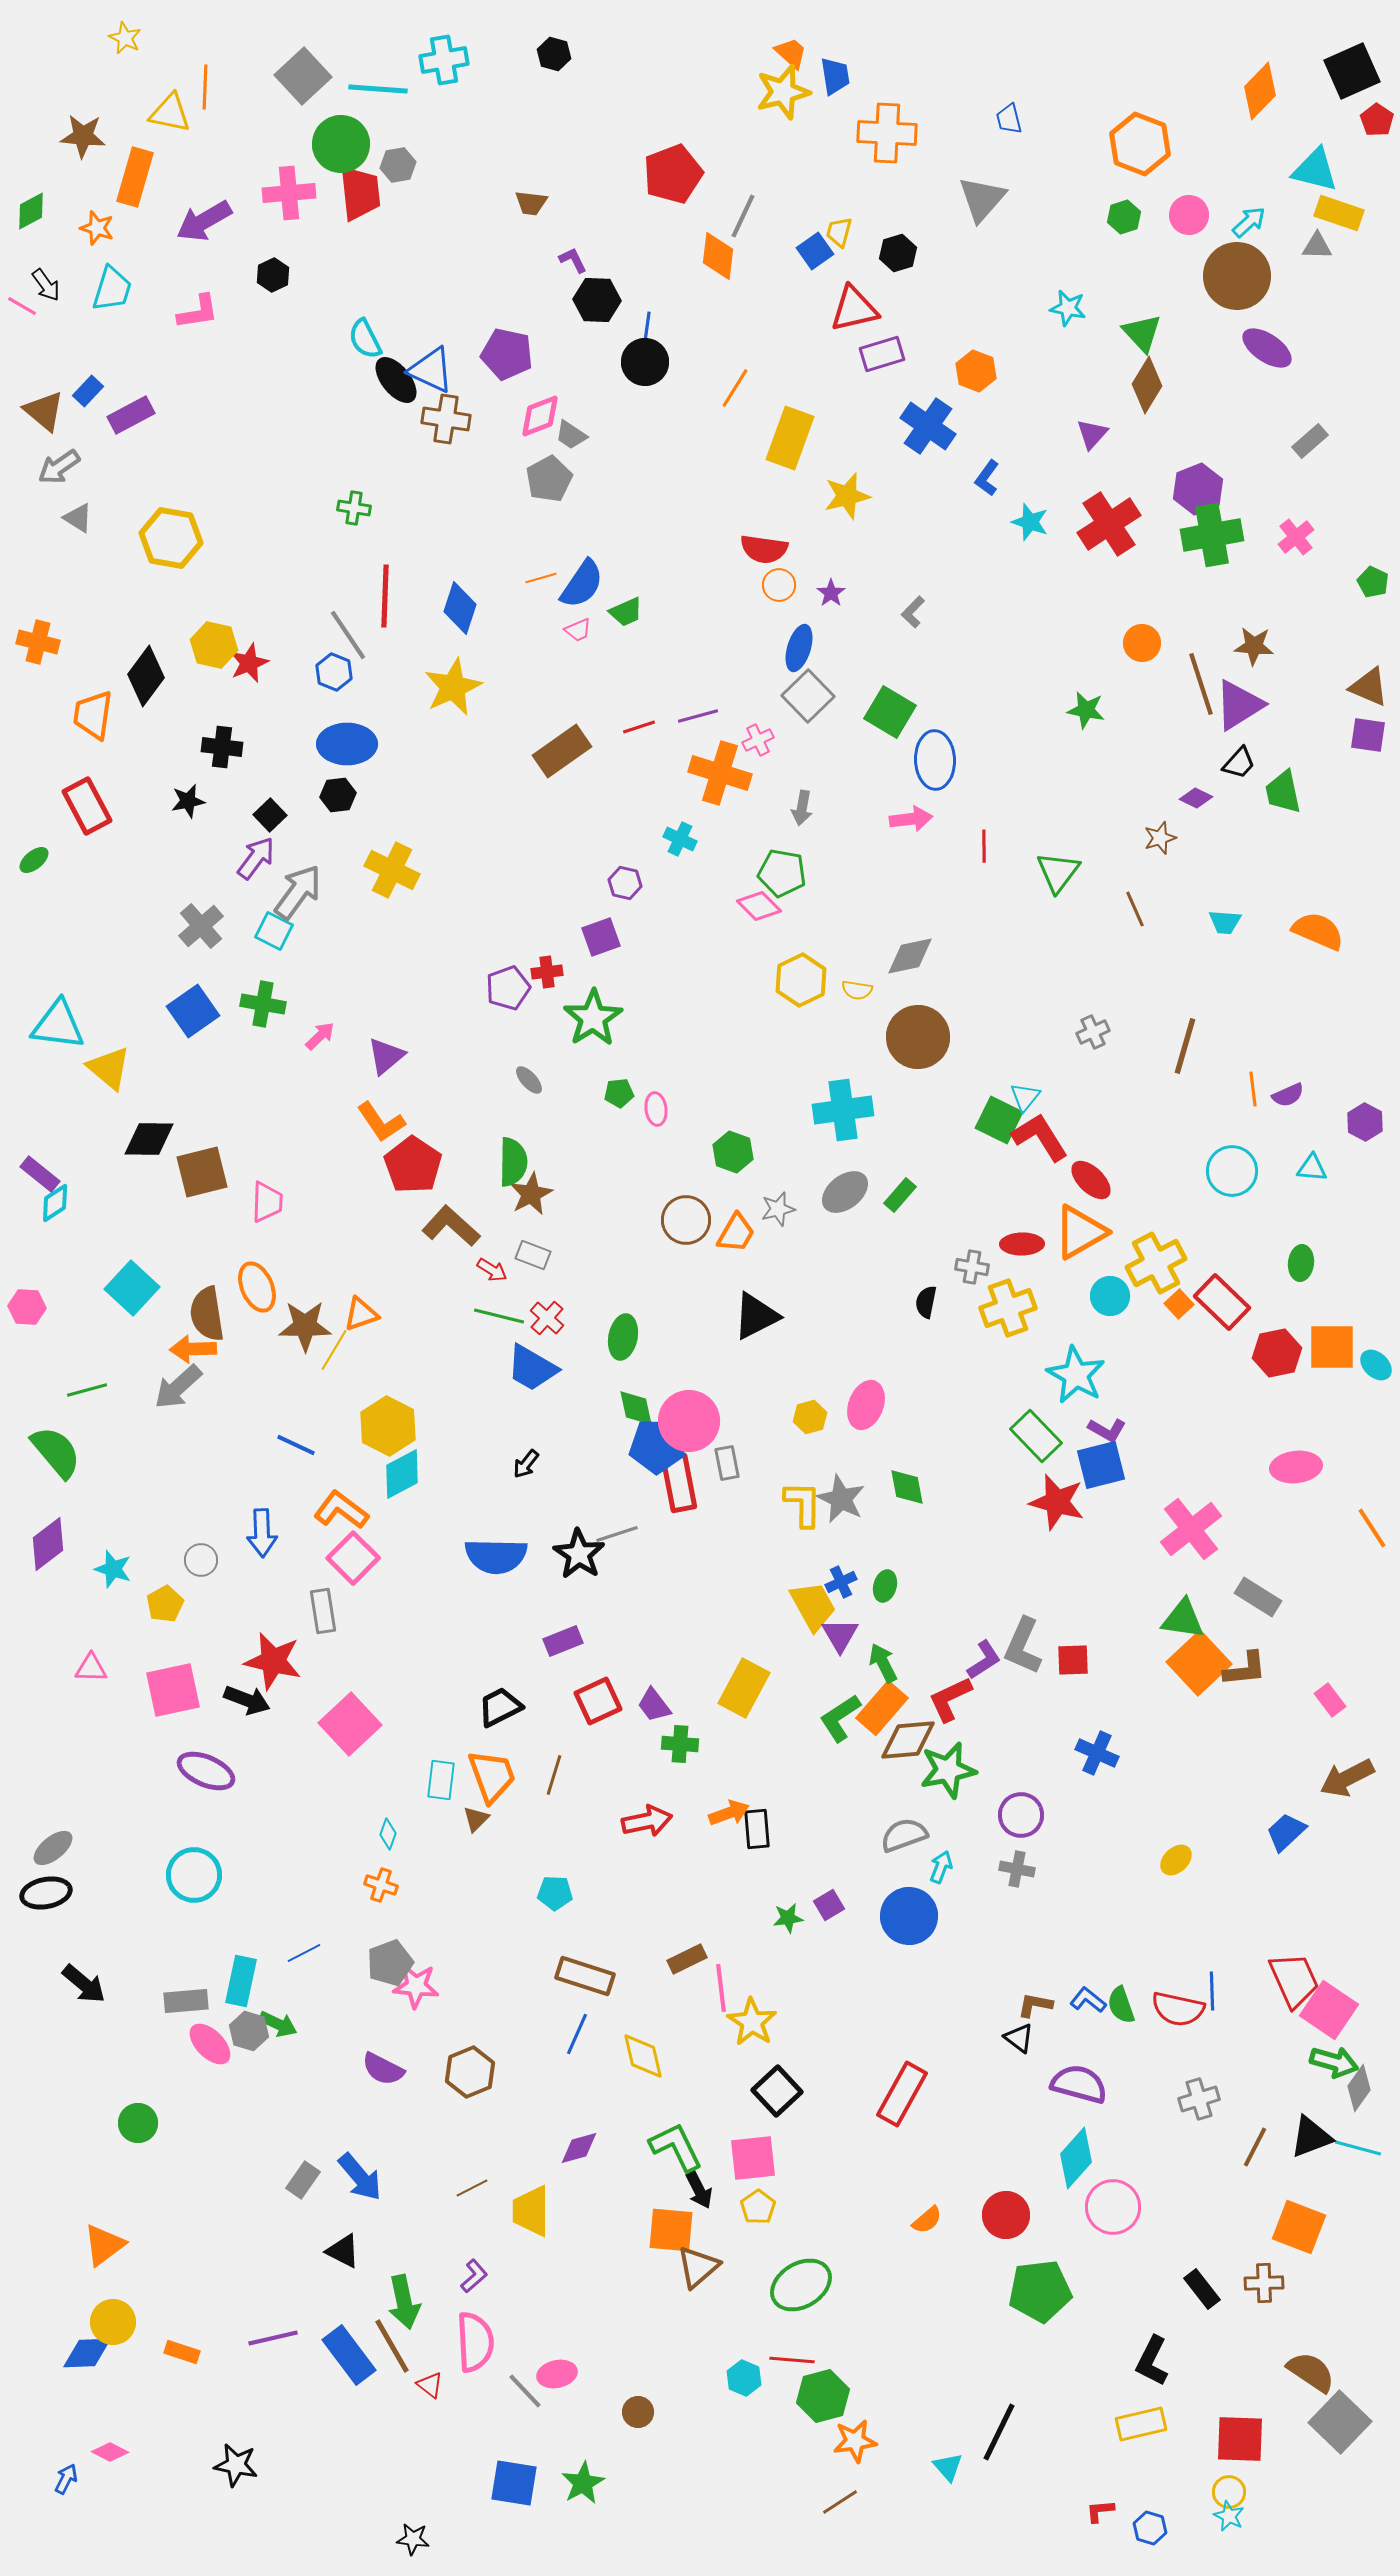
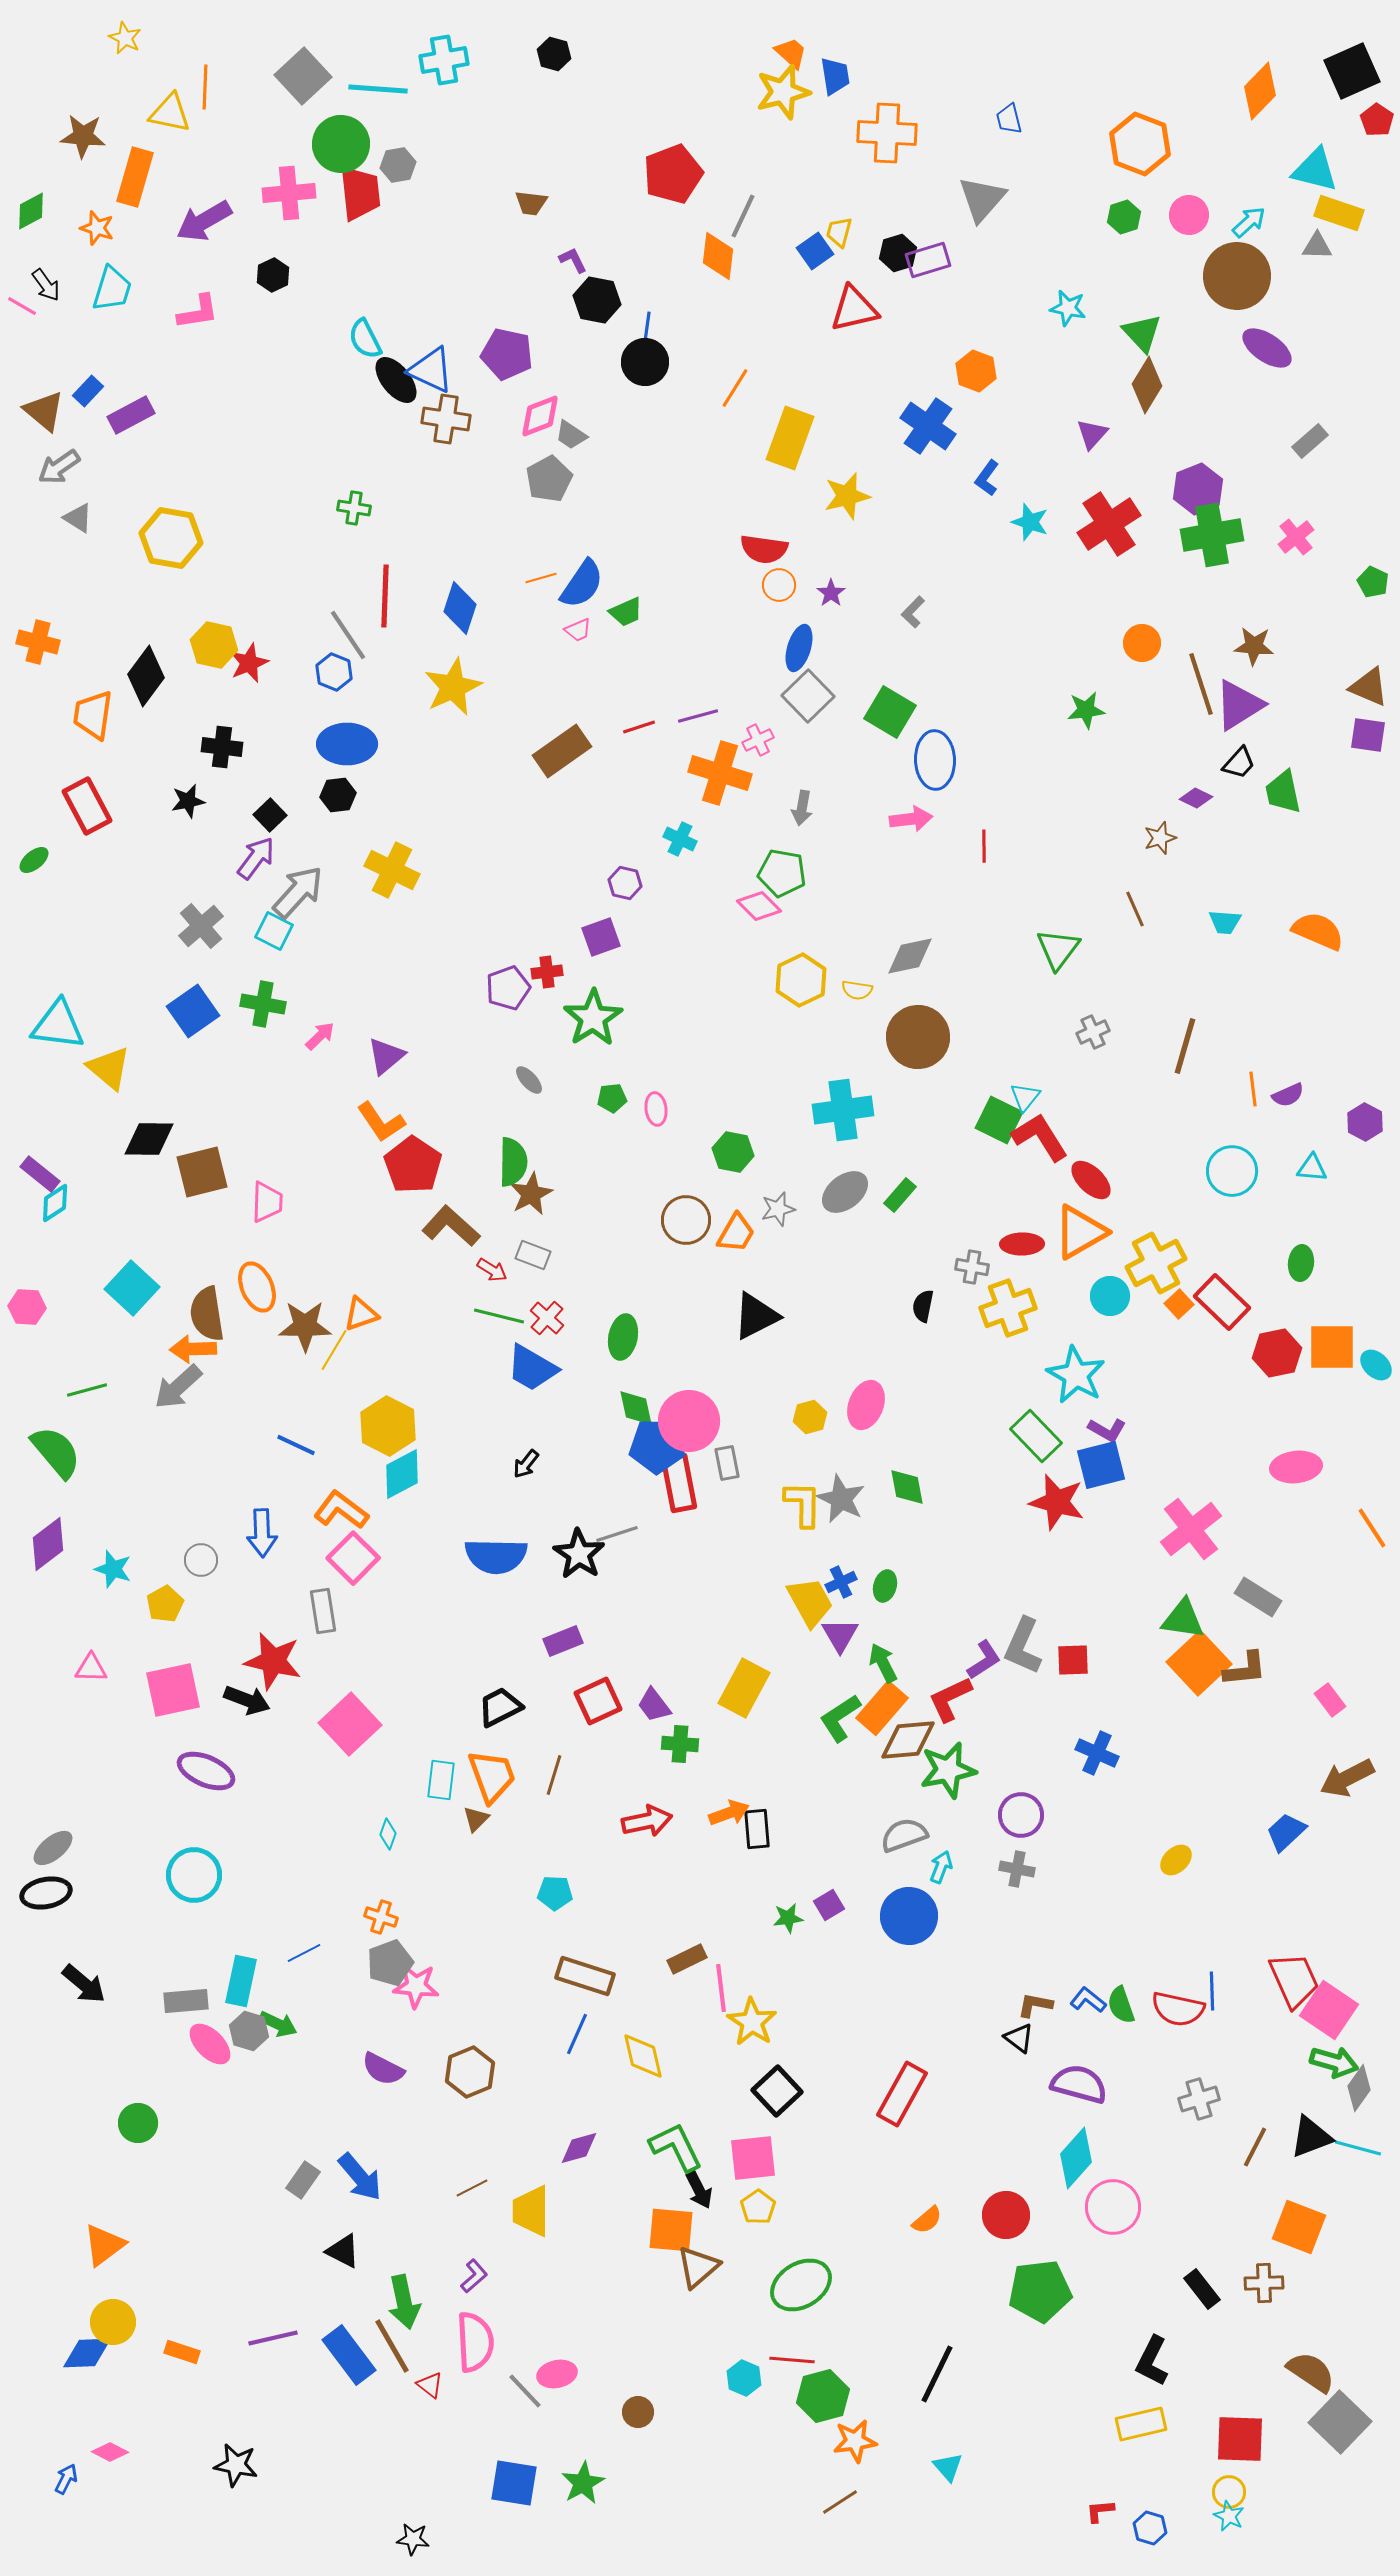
black hexagon at (597, 300): rotated 9 degrees clockwise
purple rectangle at (882, 354): moved 46 px right, 94 px up
green star at (1086, 710): rotated 18 degrees counterclockwise
green triangle at (1058, 872): moved 77 px down
gray arrow at (298, 892): rotated 6 degrees clockwise
green pentagon at (619, 1093): moved 7 px left, 5 px down
green hexagon at (733, 1152): rotated 9 degrees counterclockwise
black semicircle at (926, 1302): moved 3 px left, 4 px down
yellow trapezoid at (813, 1606): moved 3 px left, 4 px up
orange cross at (381, 1885): moved 32 px down
black line at (999, 2432): moved 62 px left, 58 px up
